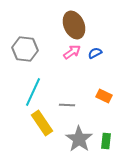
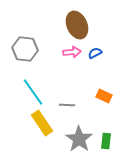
brown ellipse: moved 3 px right
pink arrow: rotated 30 degrees clockwise
cyan line: rotated 60 degrees counterclockwise
